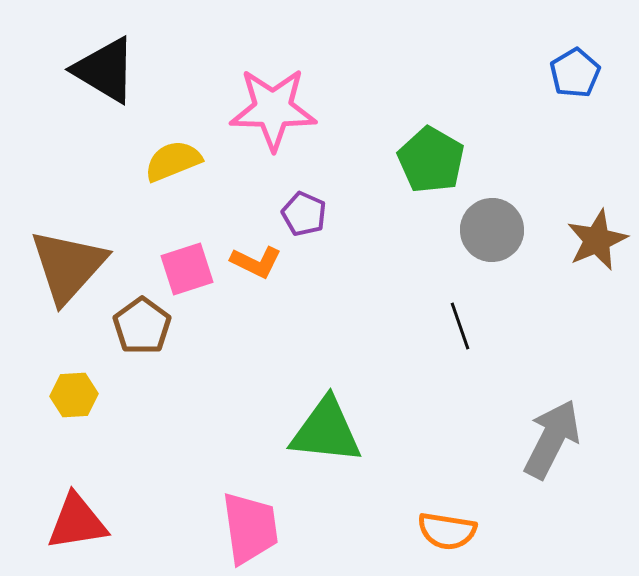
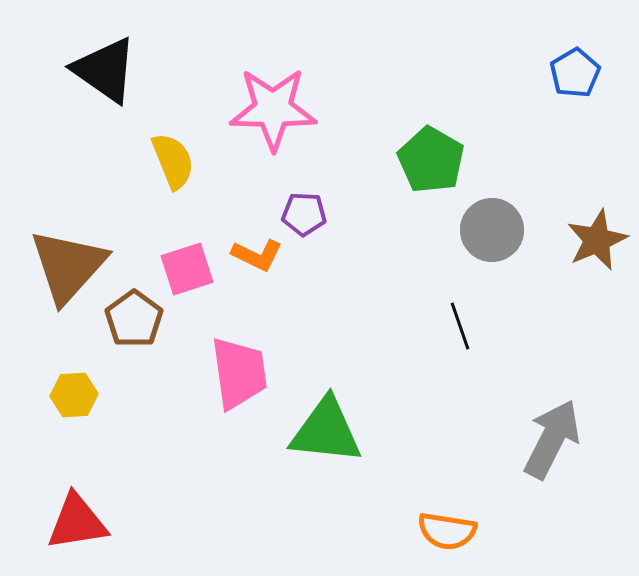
black triangle: rotated 4 degrees clockwise
yellow semicircle: rotated 90 degrees clockwise
purple pentagon: rotated 21 degrees counterclockwise
orange L-shape: moved 1 px right, 7 px up
brown pentagon: moved 8 px left, 7 px up
pink trapezoid: moved 11 px left, 155 px up
